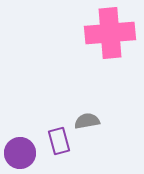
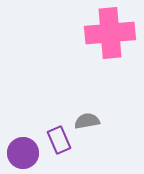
purple rectangle: moved 1 px up; rotated 8 degrees counterclockwise
purple circle: moved 3 px right
